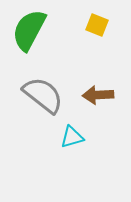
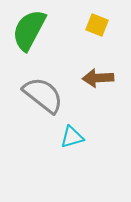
brown arrow: moved 17 px up
